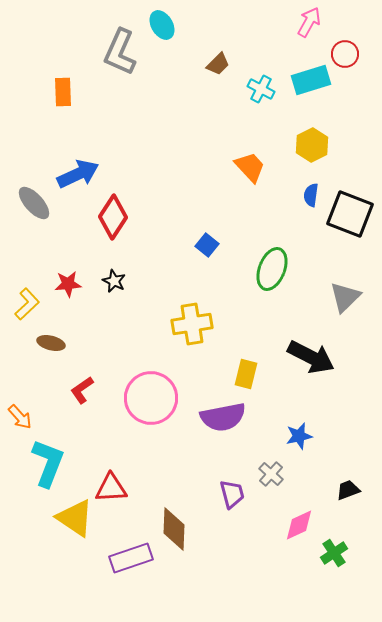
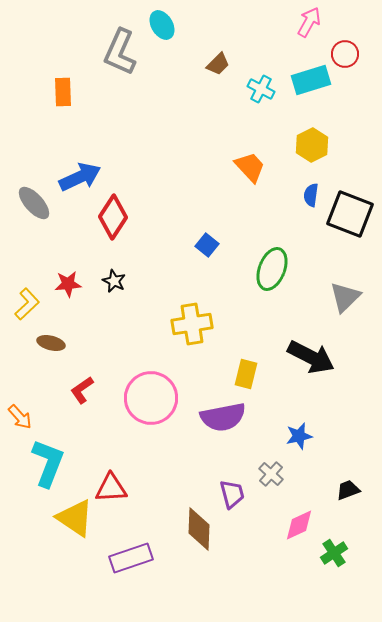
blue arrow: moved 2 px right, 3 px down
brown diamond: moved 25 px right
